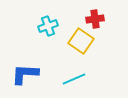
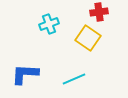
red cross: moved 4 px right, 7 px up
cyan cross: moved 1 px right, 2 px up
yellow square: moved 7 px right, 3 px up
